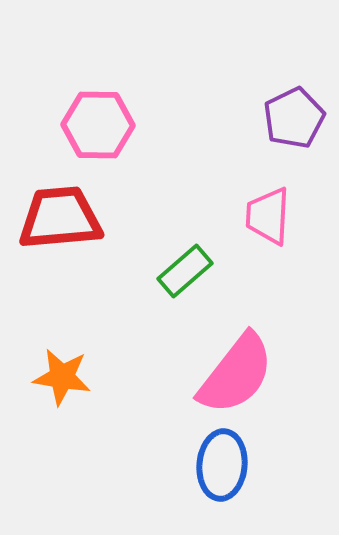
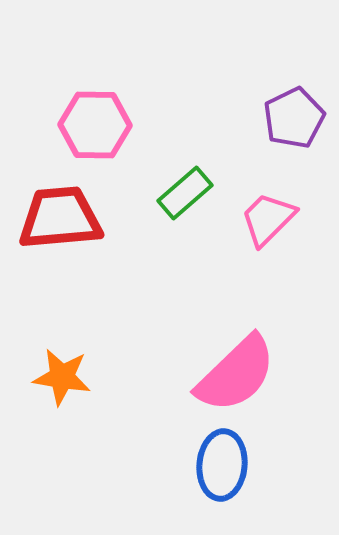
pink hexagon: moved 3 px left
pink trapezoid: moved 3 px down; rotated 42 degrees clockwise
green rectangle: moved 78 px up
pink semicircle: rotated 8 degrees clockwise
